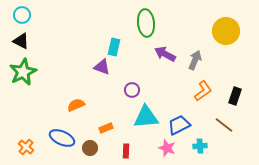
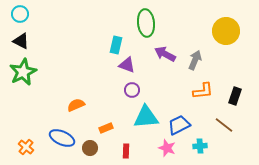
cyan circle: moved 2 px left, 1 px up
cyan rectangle: moved 2 px right, 2 px up
purple triangle: moved 25 px right, 2 px up
orange L-shape: rotated 30 degrees clockwise
